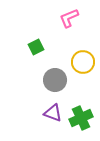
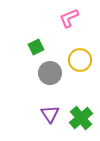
yellow circle: moved 3 px left, 2 px up
gray circle: moved 5 px left, 7 px up
purple triangle: moved 3 px left, 1 px down; rotated 36 degrees clockwise
green cross: rotated 15 degrees counterclockwise
